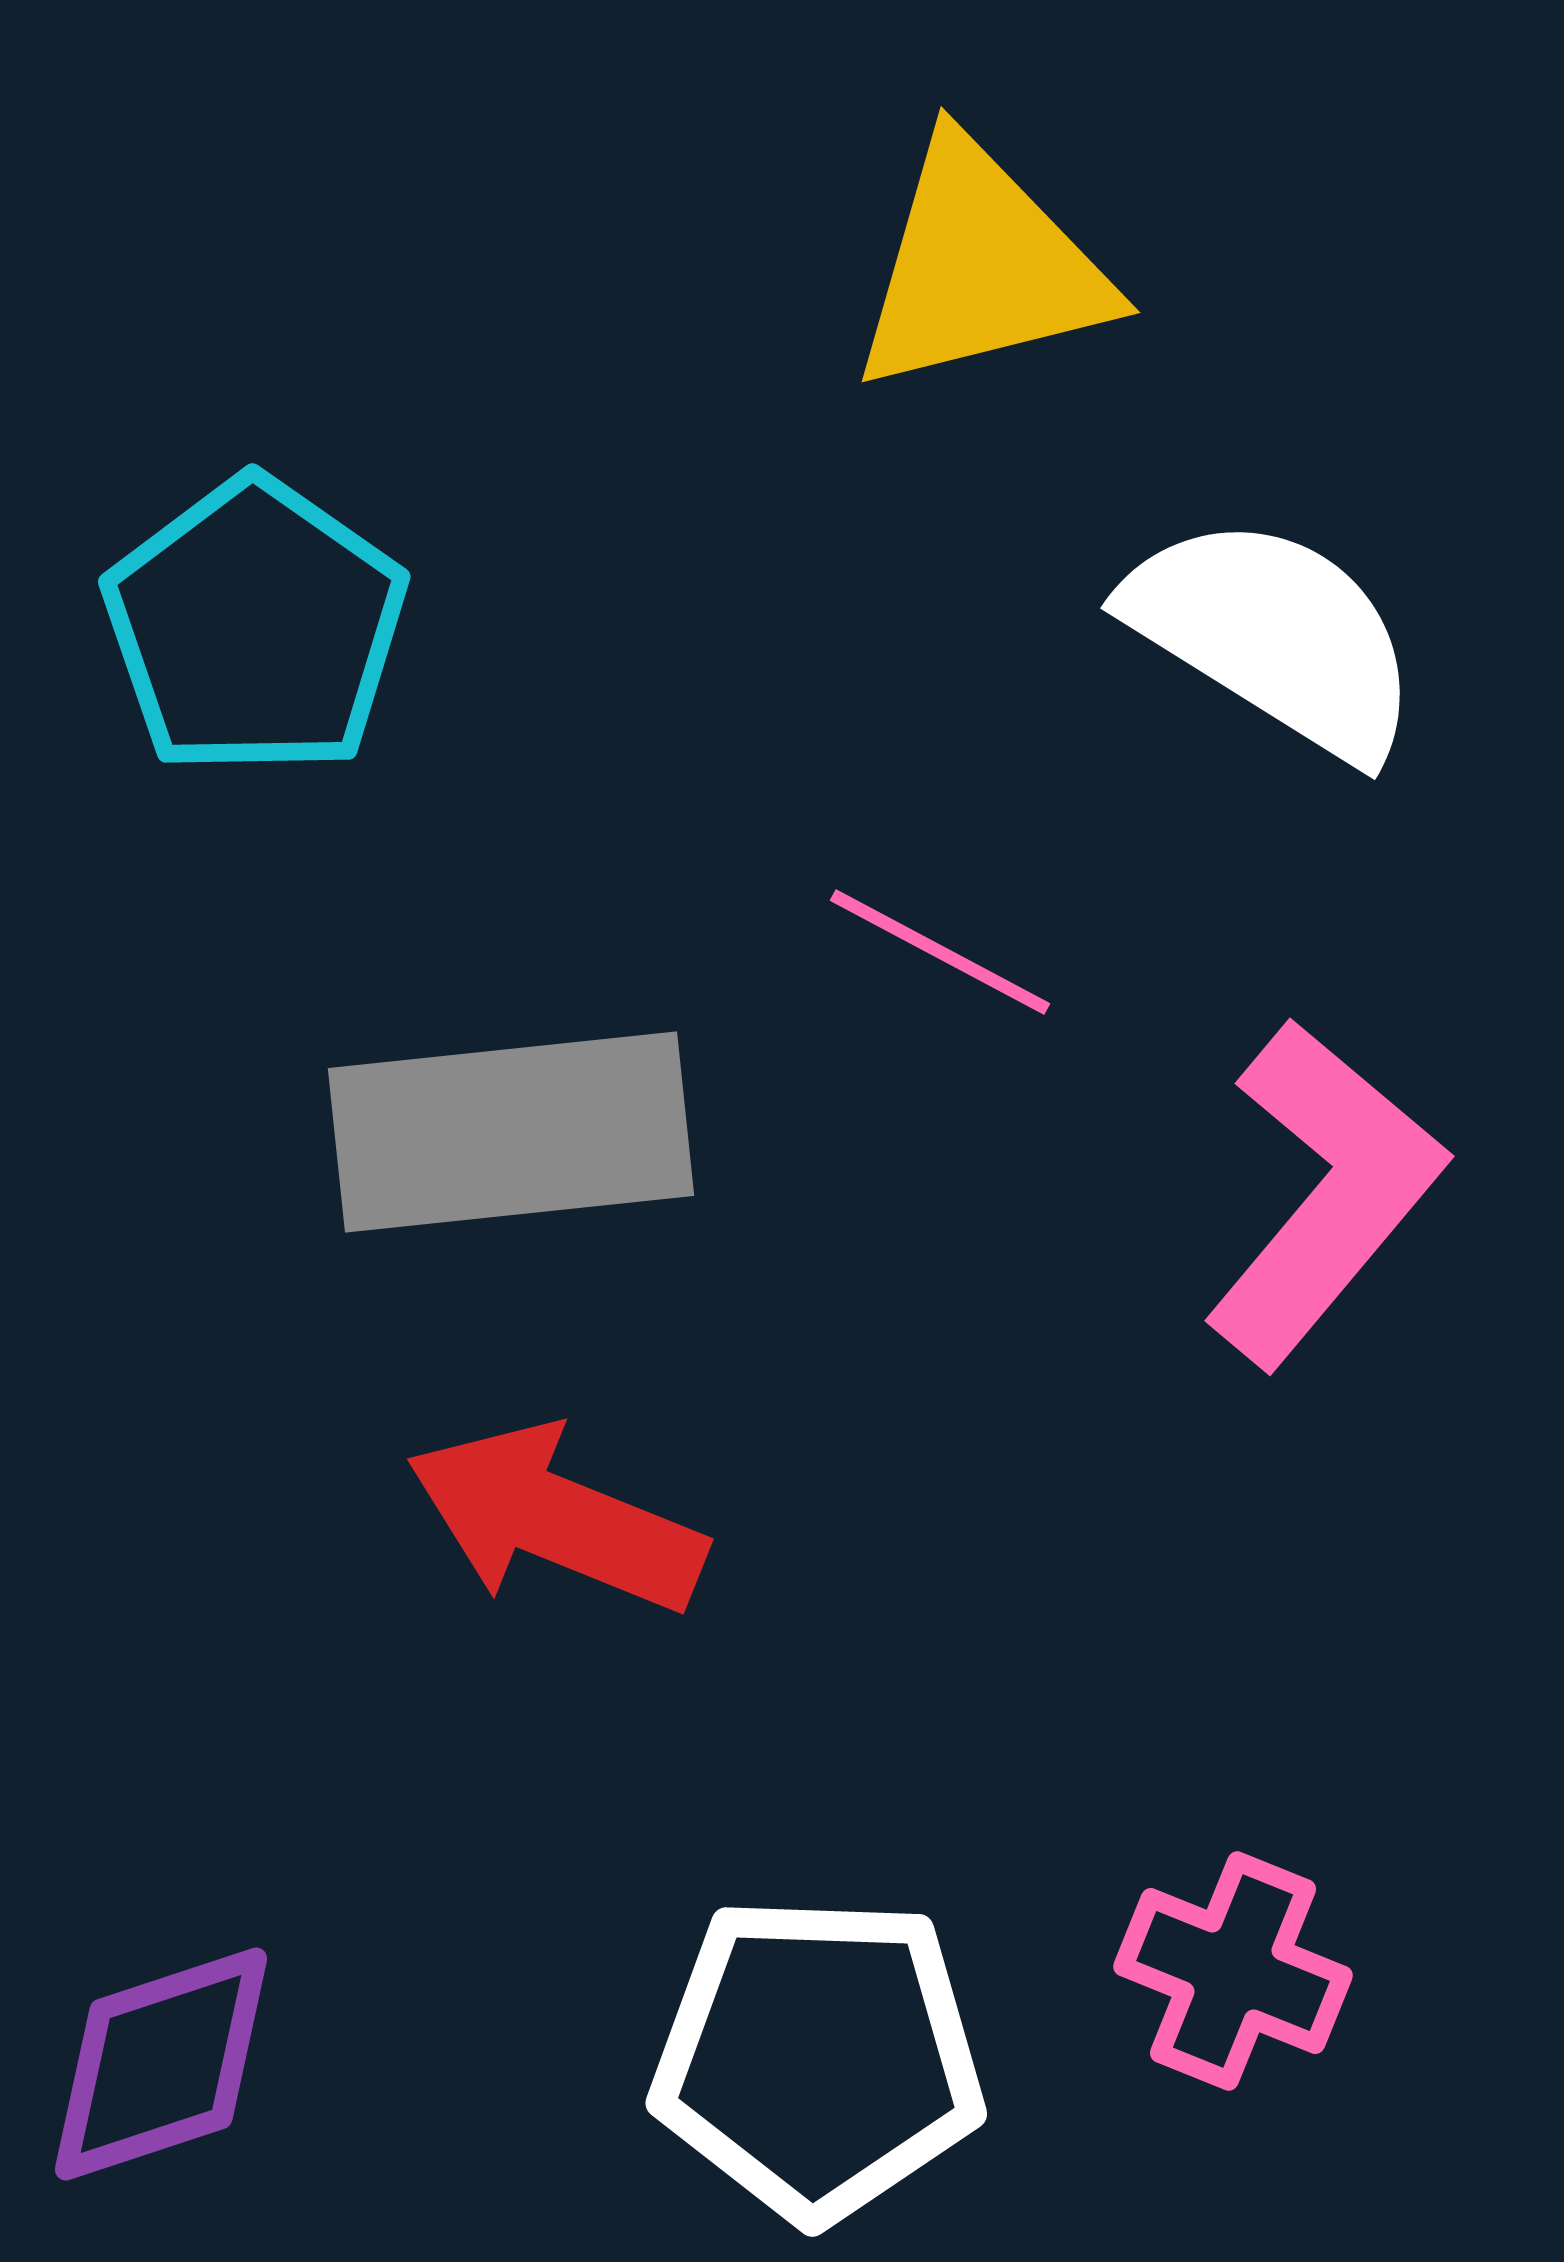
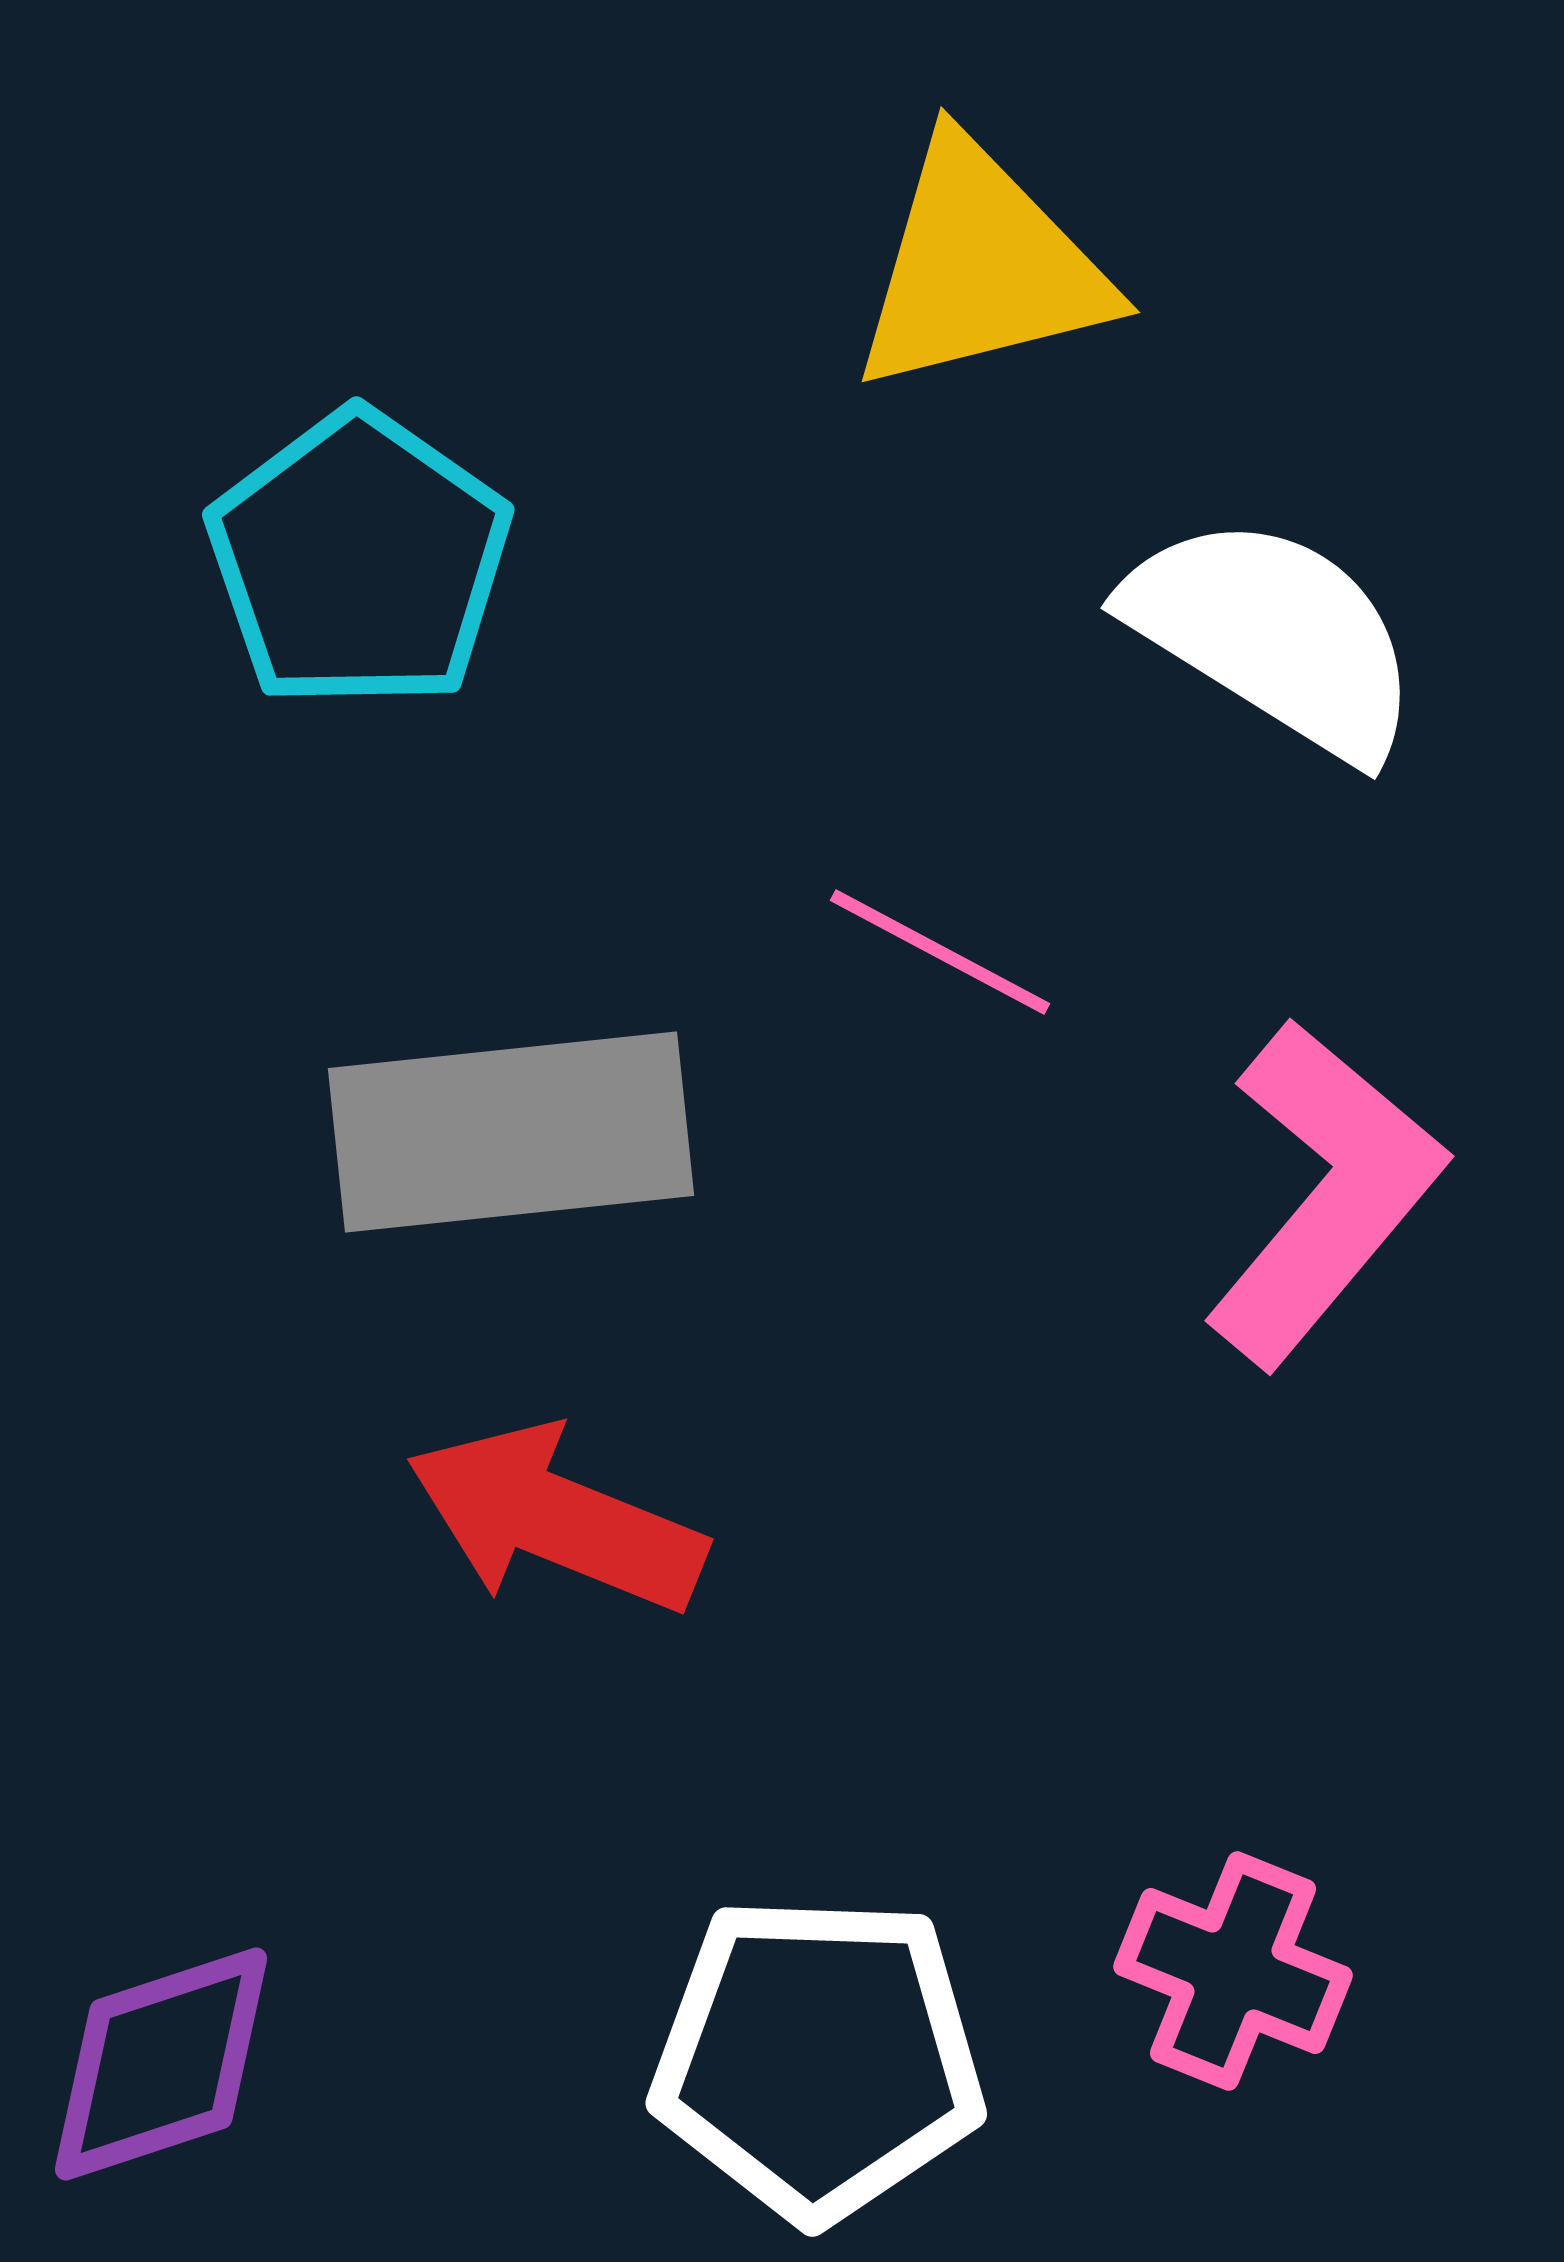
cyan pentagon: moved 104 px right, 67 px up
